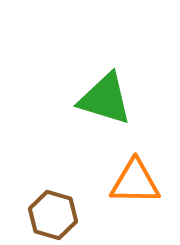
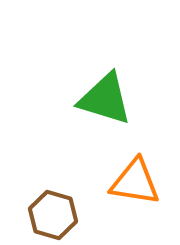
orange triangle: rotated 8 degrees clockwise
